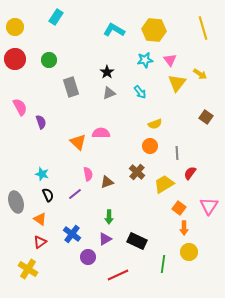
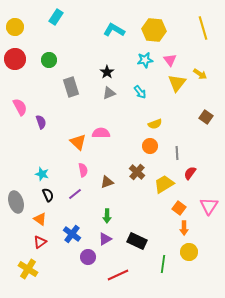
pink semicircle at (88, 174): moved 5 px left, 4 px up
green arrow at (109, 217): moved 2 px left, 1 px up
